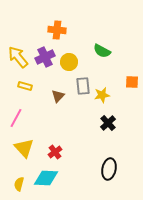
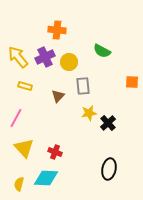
yellow star: moved 13 px left, 18 px down
red cross: rotated 32 degrees counterclockwise
